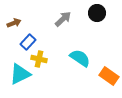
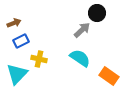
gray arrow: moved 19 px right, 11 px down
blue rectangle: moved 7 px left, 1 px up; rotated 21 degrees clockwise
cyan triangle: moved 3 px left; rotated 20 degrees counterclockwise
